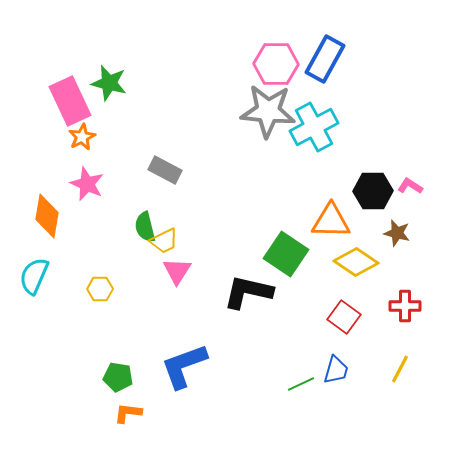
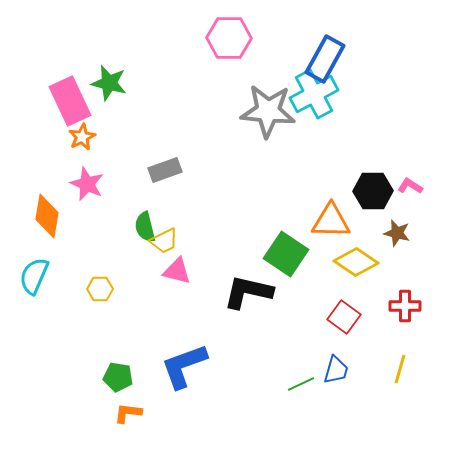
pink hexagon: moved 47 px left, 26 px up
cyan cross: moved 33 px up
gray rectangle: rotated 48 degrees counterclockwise
pink triangle: rotated 48 degrees counterclockwise
yellow line: rotated 12 degrees counterclockwise
